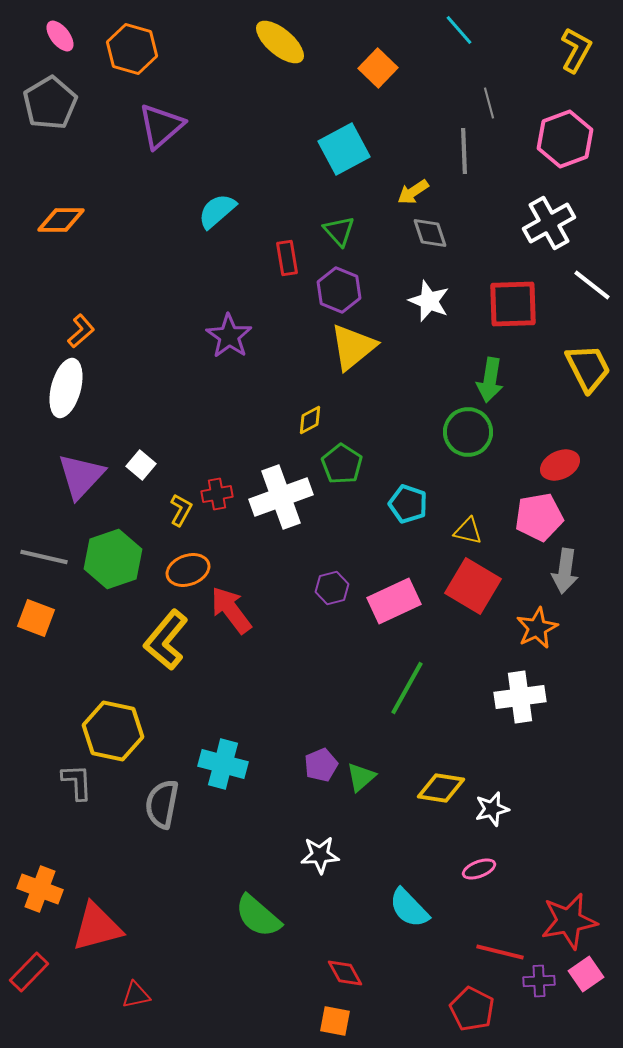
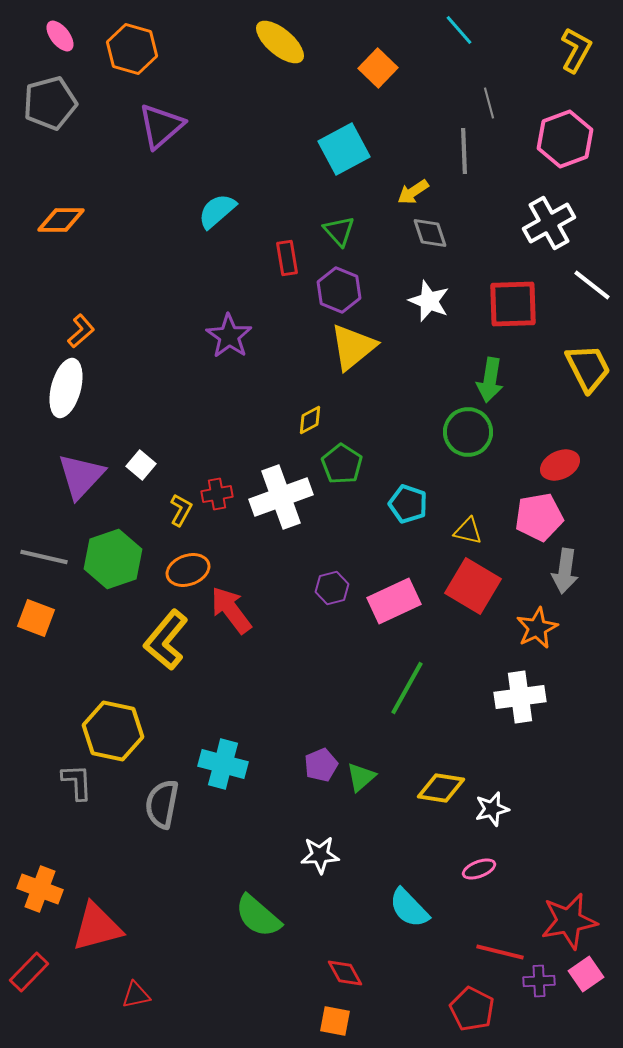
gray pentagon at (50, 103): rotated 16 degrees clockwise
